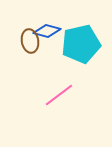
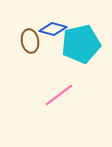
blue diamond: moved 6 px right, 2 px up
